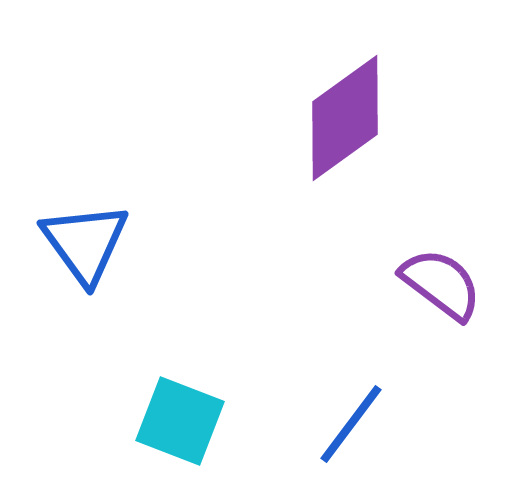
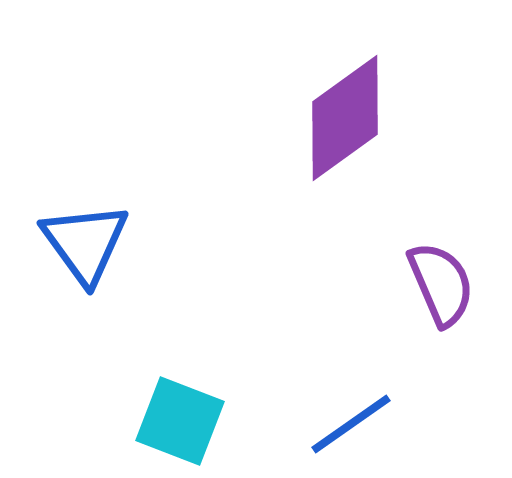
purple semicircle: rotated 30 degrees clockwise
blue line: rotated 18 degrees clockwise
